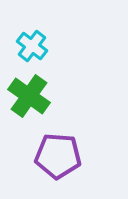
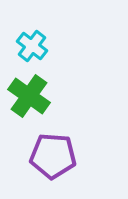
purple pentagon: moved 5 px left
